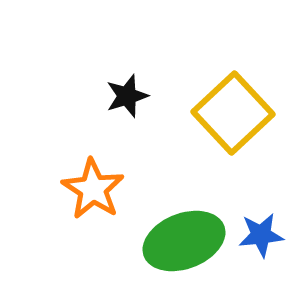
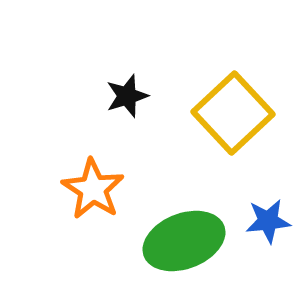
blue star: moved 7 px right, 14 px up
